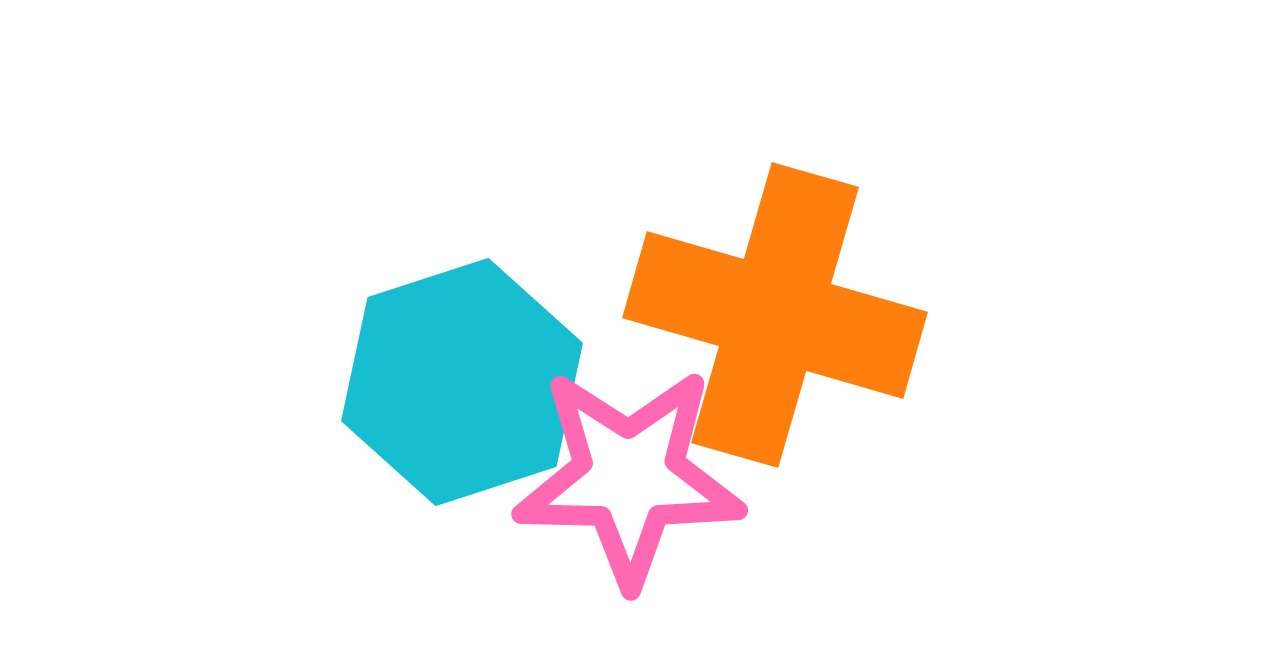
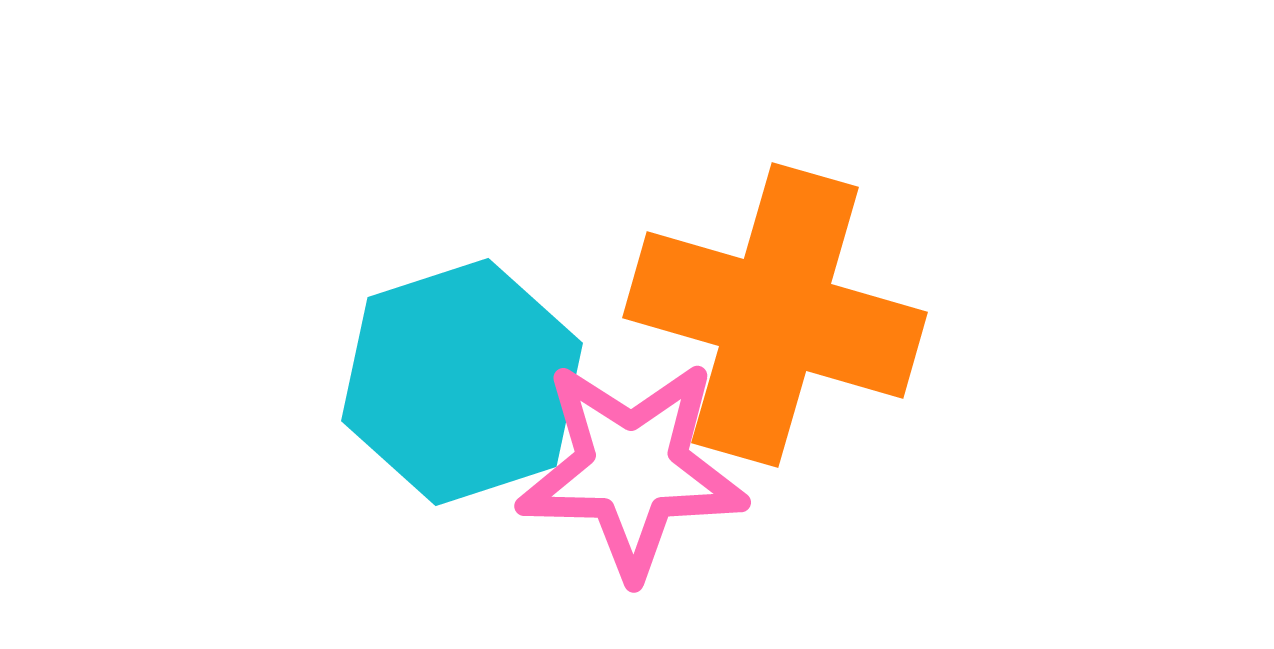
pink star: moved 3 px right, 8 px up
